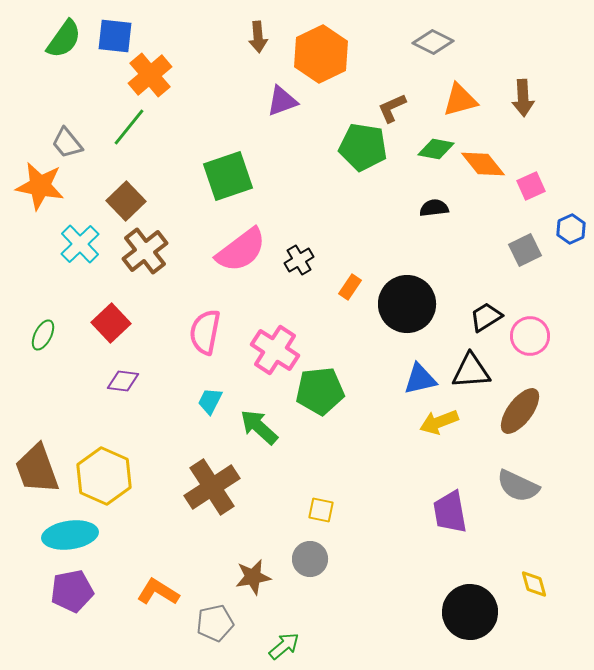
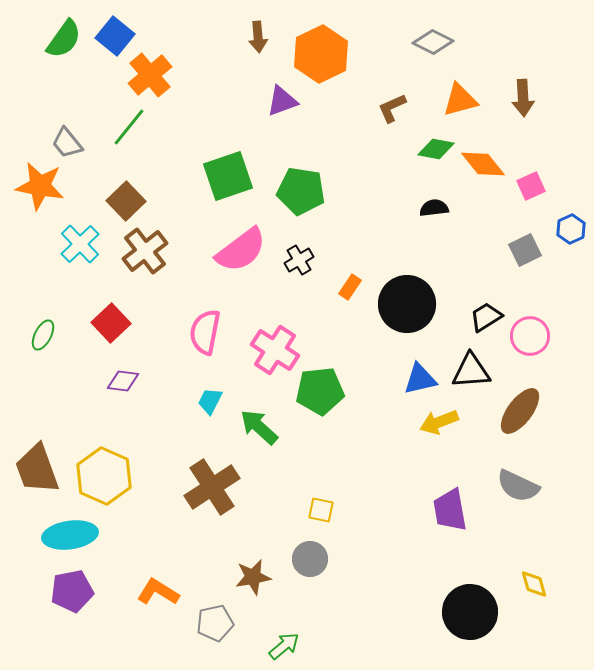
blue square at (115, 36): rotated 33 degrees clockwise
green pentagon at (363, 147): moved 62 px left, 44 px down
purple trapezoid at (450, 512): moved 2 px up
